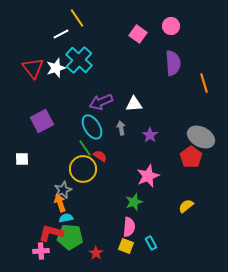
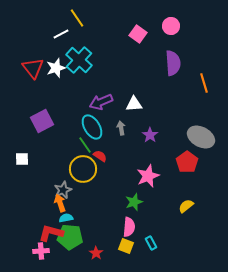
green line: moved 3 px up
red pentagon: moved 4 px left, 5 px down
